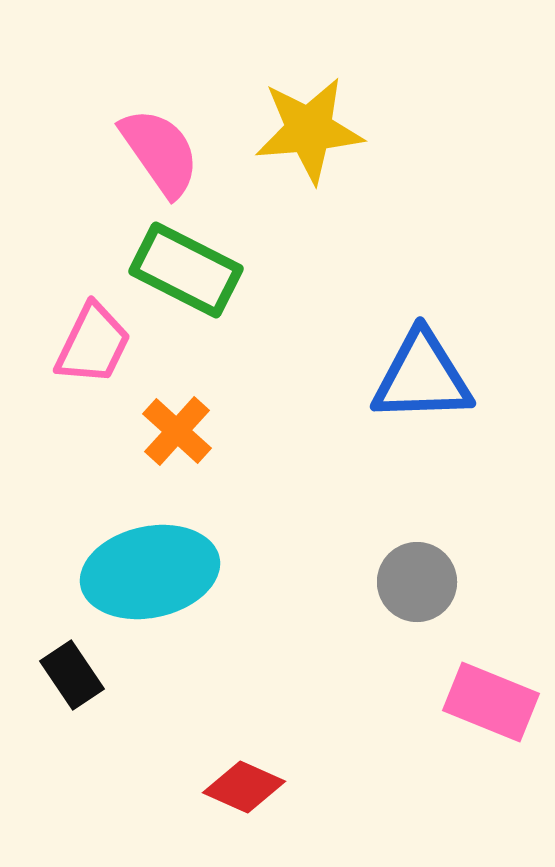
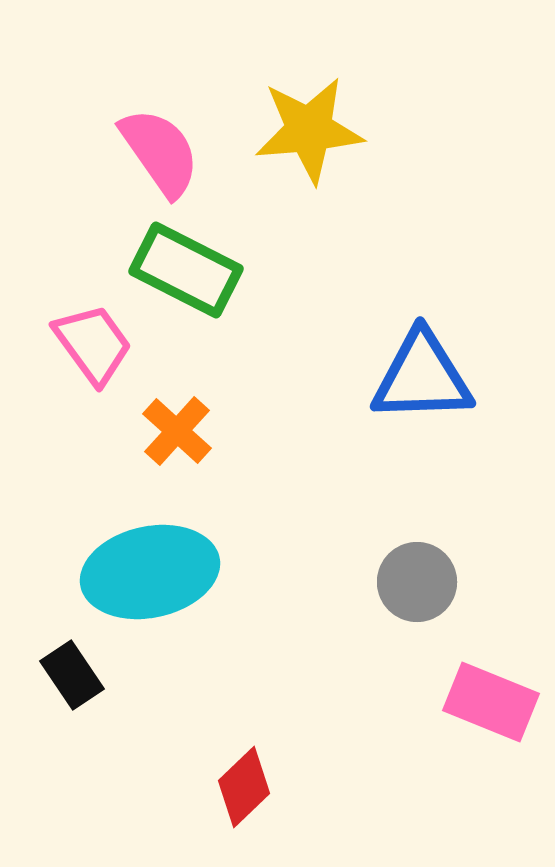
pink trapezoid: rotated 62 degrees counterclockwise
red diamond: rotated 68 degrees counterclockwise
